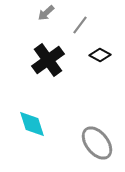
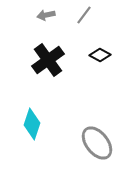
gray arrow: moved 2 px down; rotated 30 degrees clockwise
gray line: moved 4 px right, 10 px up
cyan diamond: rotated 36 degrees clockwise
